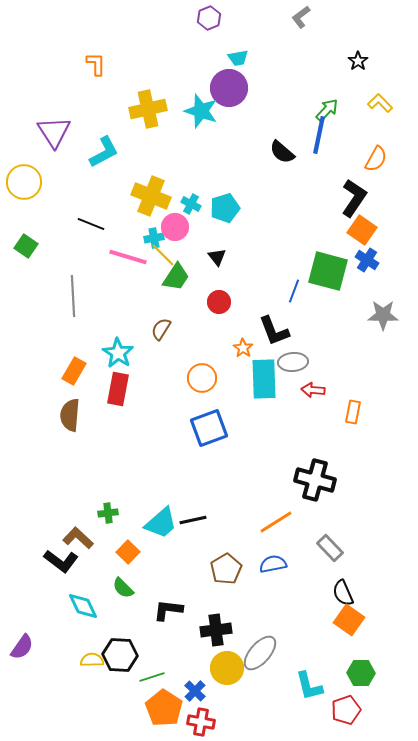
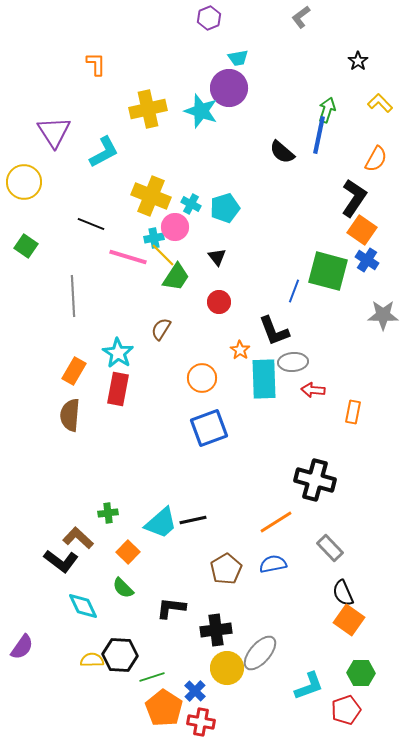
green arrow at (327, 110): rotated 25 degrees counterclockwise
orange star at (243, 348): moved 3 px left, 2 px down
black L-shape at (168, 610): moved 3 px right, 2 px up
cyan L-shape at (309, 686): rotated 96 degrees counterclockwise
